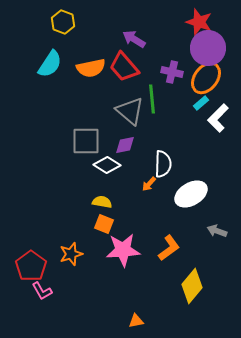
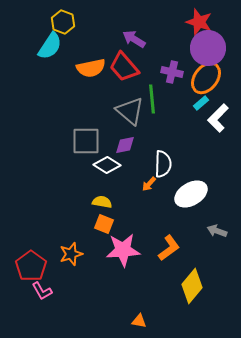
cyan semicircle: moved 18 px up
orange triangle: moved 3 px right; rotated 21 degrees clockwise
